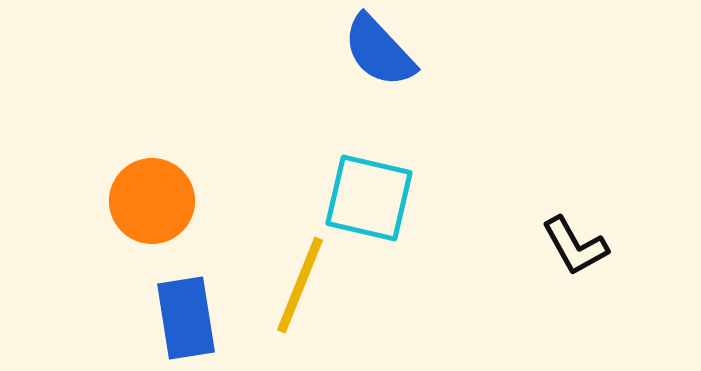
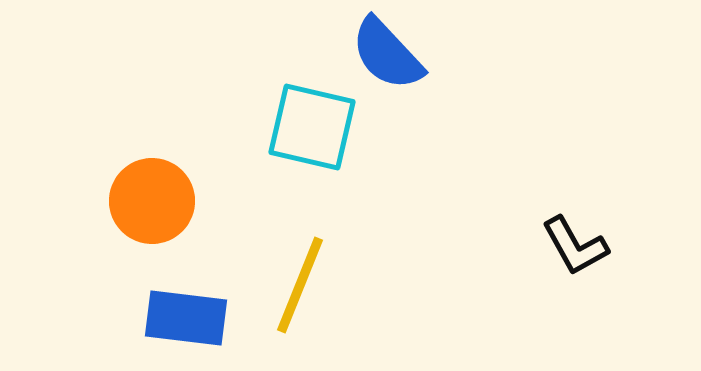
blue semicircle: moved 8 px right, 3 px down
cyan square: moved 57 px left, 71 px up
blue rectangle: rotated 74 degrees counterclockwise
